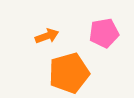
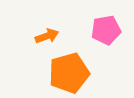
pink pentagon: moved 2 px right, 3 px up
